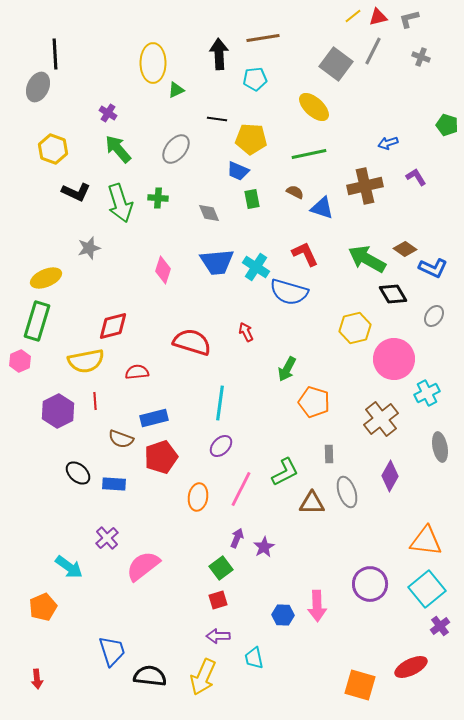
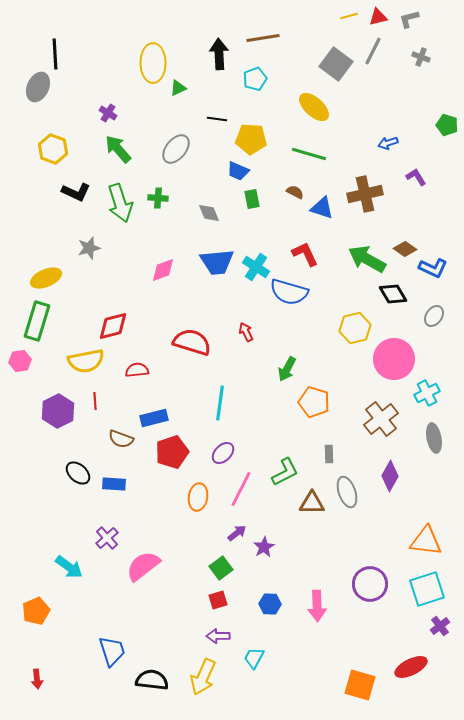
yellow line at (353, 16): moved 4 px left; rotated 24 degrees clockwise
cyan pentagon at (255, 79): rotated 15 degrees counterclockwise
green triangle at (176, 90): moved 2 px right, 2 px up
green line at (309, 154): rotated 28 degrees clockwise
brown cross at (365, 186): moved 8 px down
pink diamond at (163, 270): rotated 52 degrees clockwise
pink hexagon at (20, 361): rotated 15 degrees clockwise
red semicircle at (137, 372): moved 2 px up
purple ellipse at (221, 446): moved 2 px right, 7 px down
gray ellipse at (440, 447): moved 6 px left, 9 px up
red pentagon at (161, 457): moved 11 px right, 5 px up
purple arrow at (237, 538): moved 5 px up; rotated 30 degrees clockwise
cyan square at (427, 589): rotated 21 degrees clockwise
orange pentagon at (43, 607): moved 7 px left, 4 px down
blue hexagon at (283, 615): moved 13 px left, 11 px up
cyan trapezoid at (254, 658): rotated 40 degrees clockwise
black semicircle at (150, 676): moved 2 px right, 4 px down
